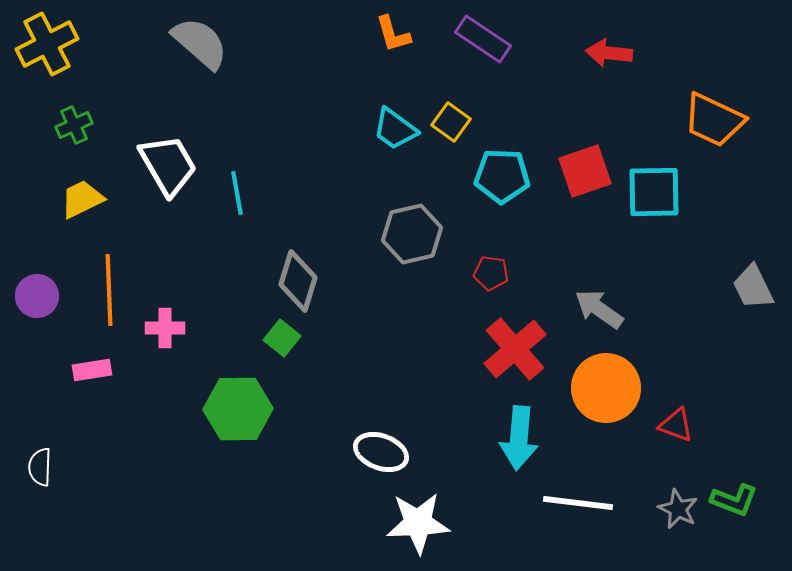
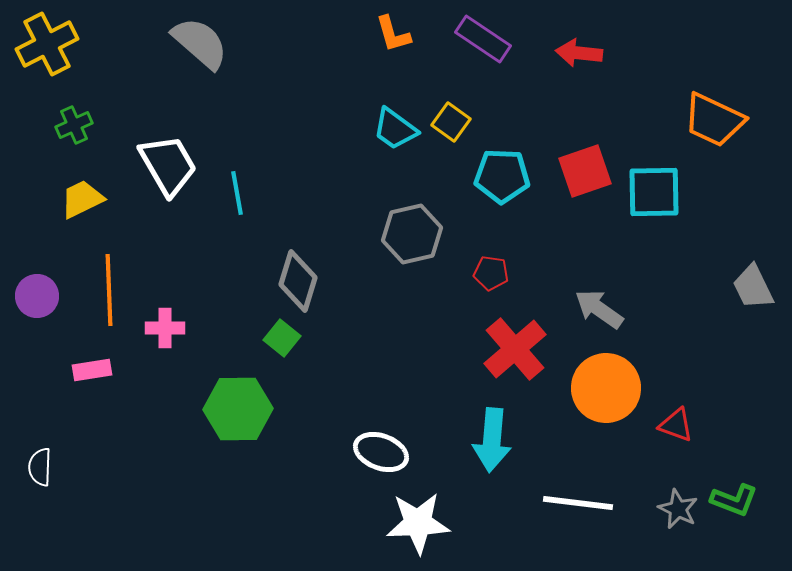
red arrow: moved 30 px left
cyan arrow: moved 27 px left, 2 px down
